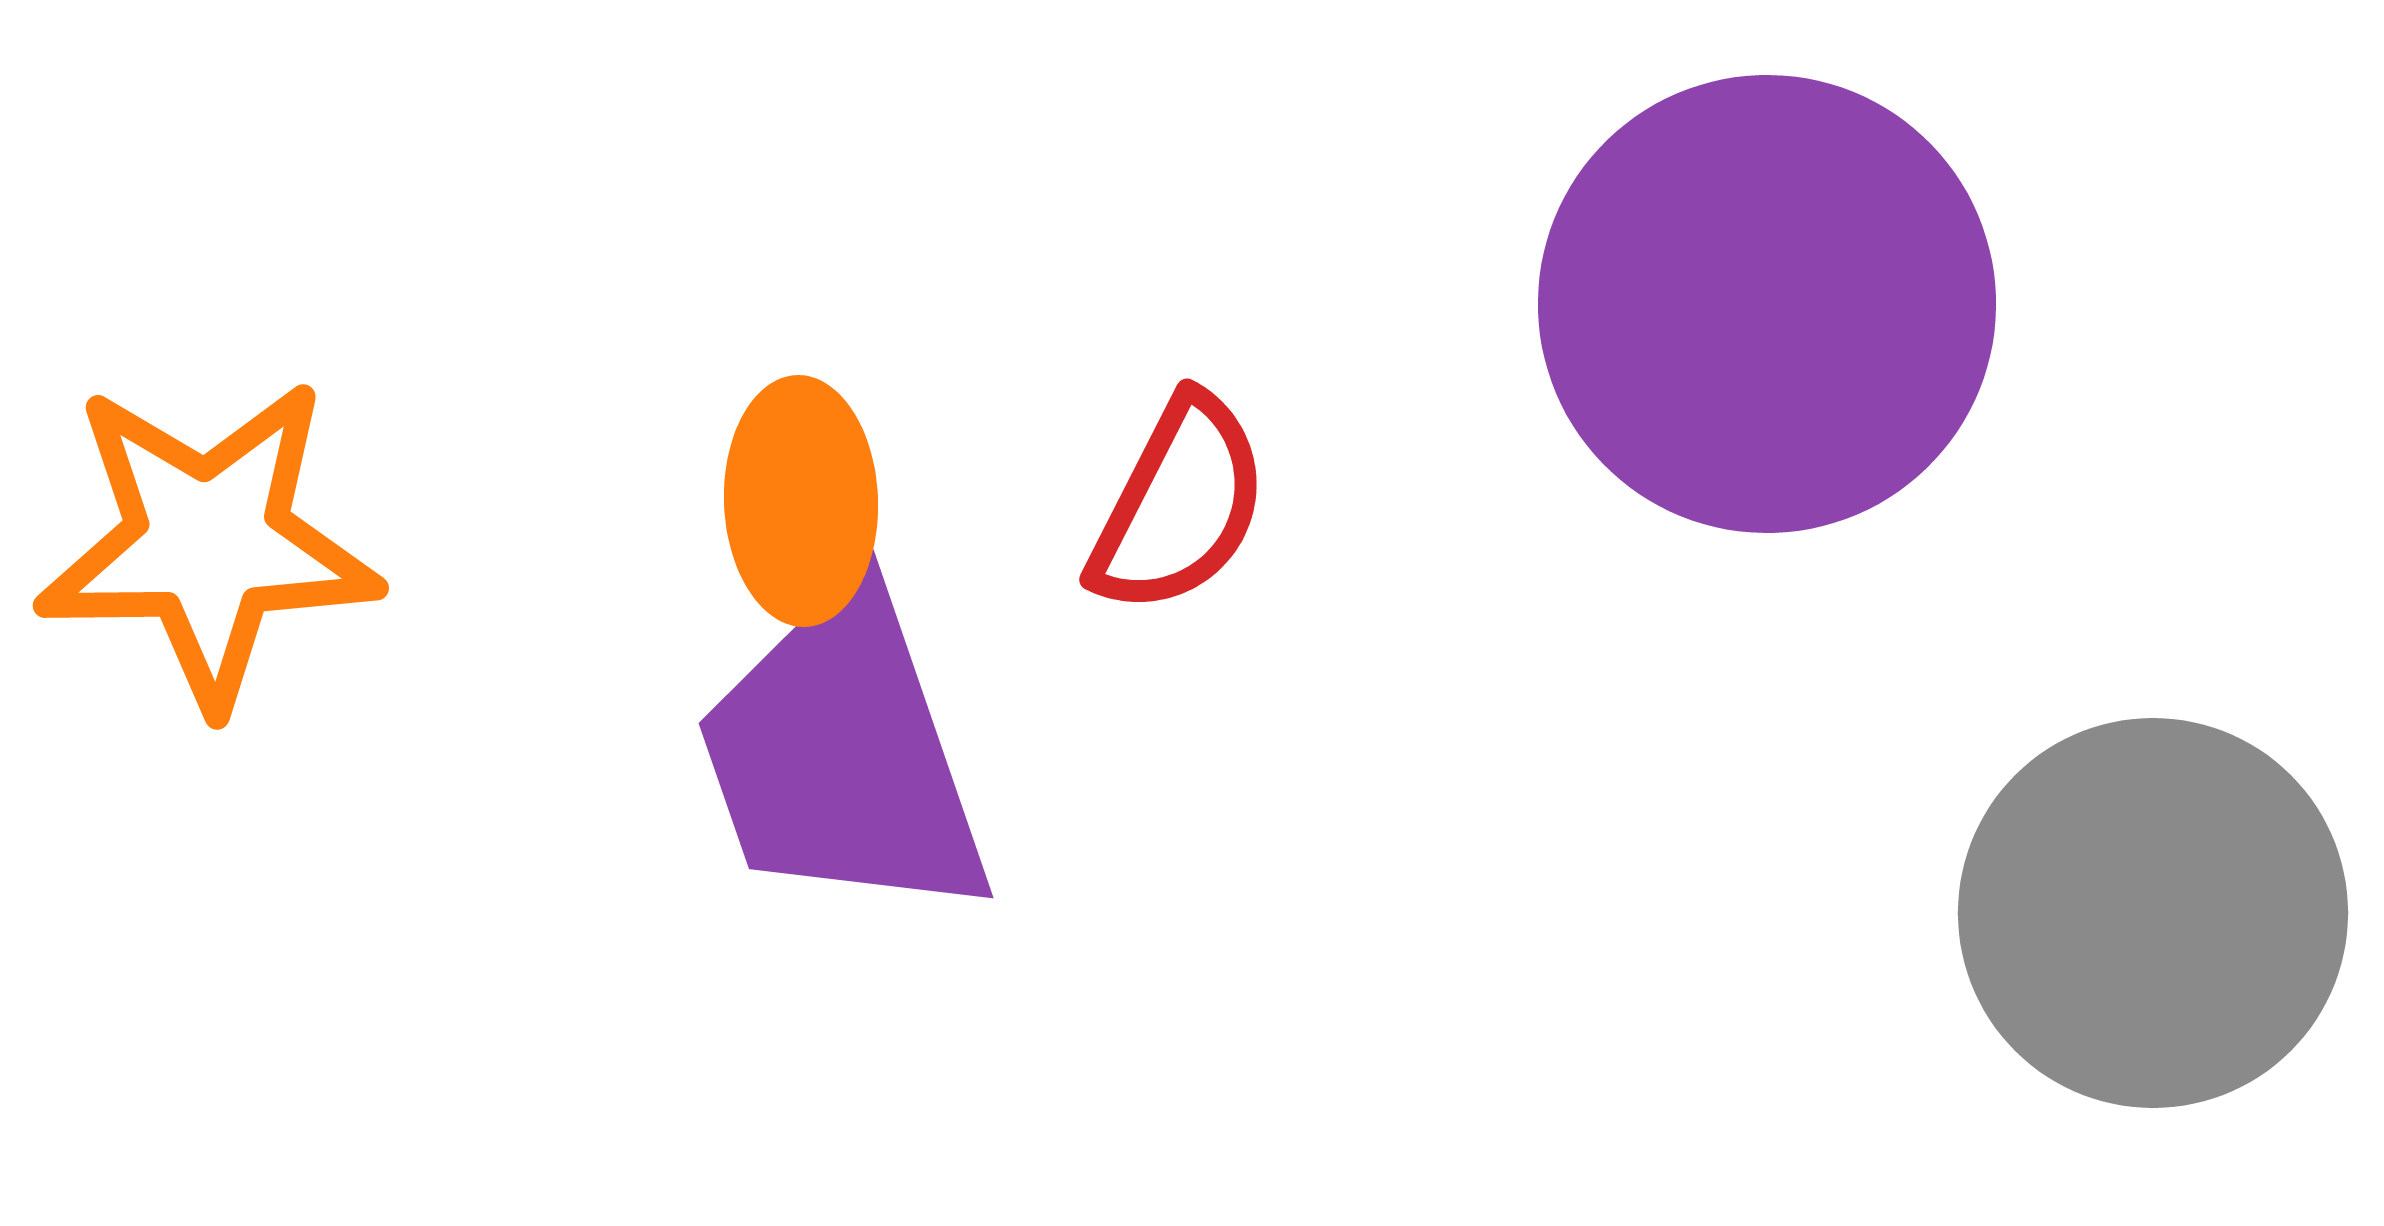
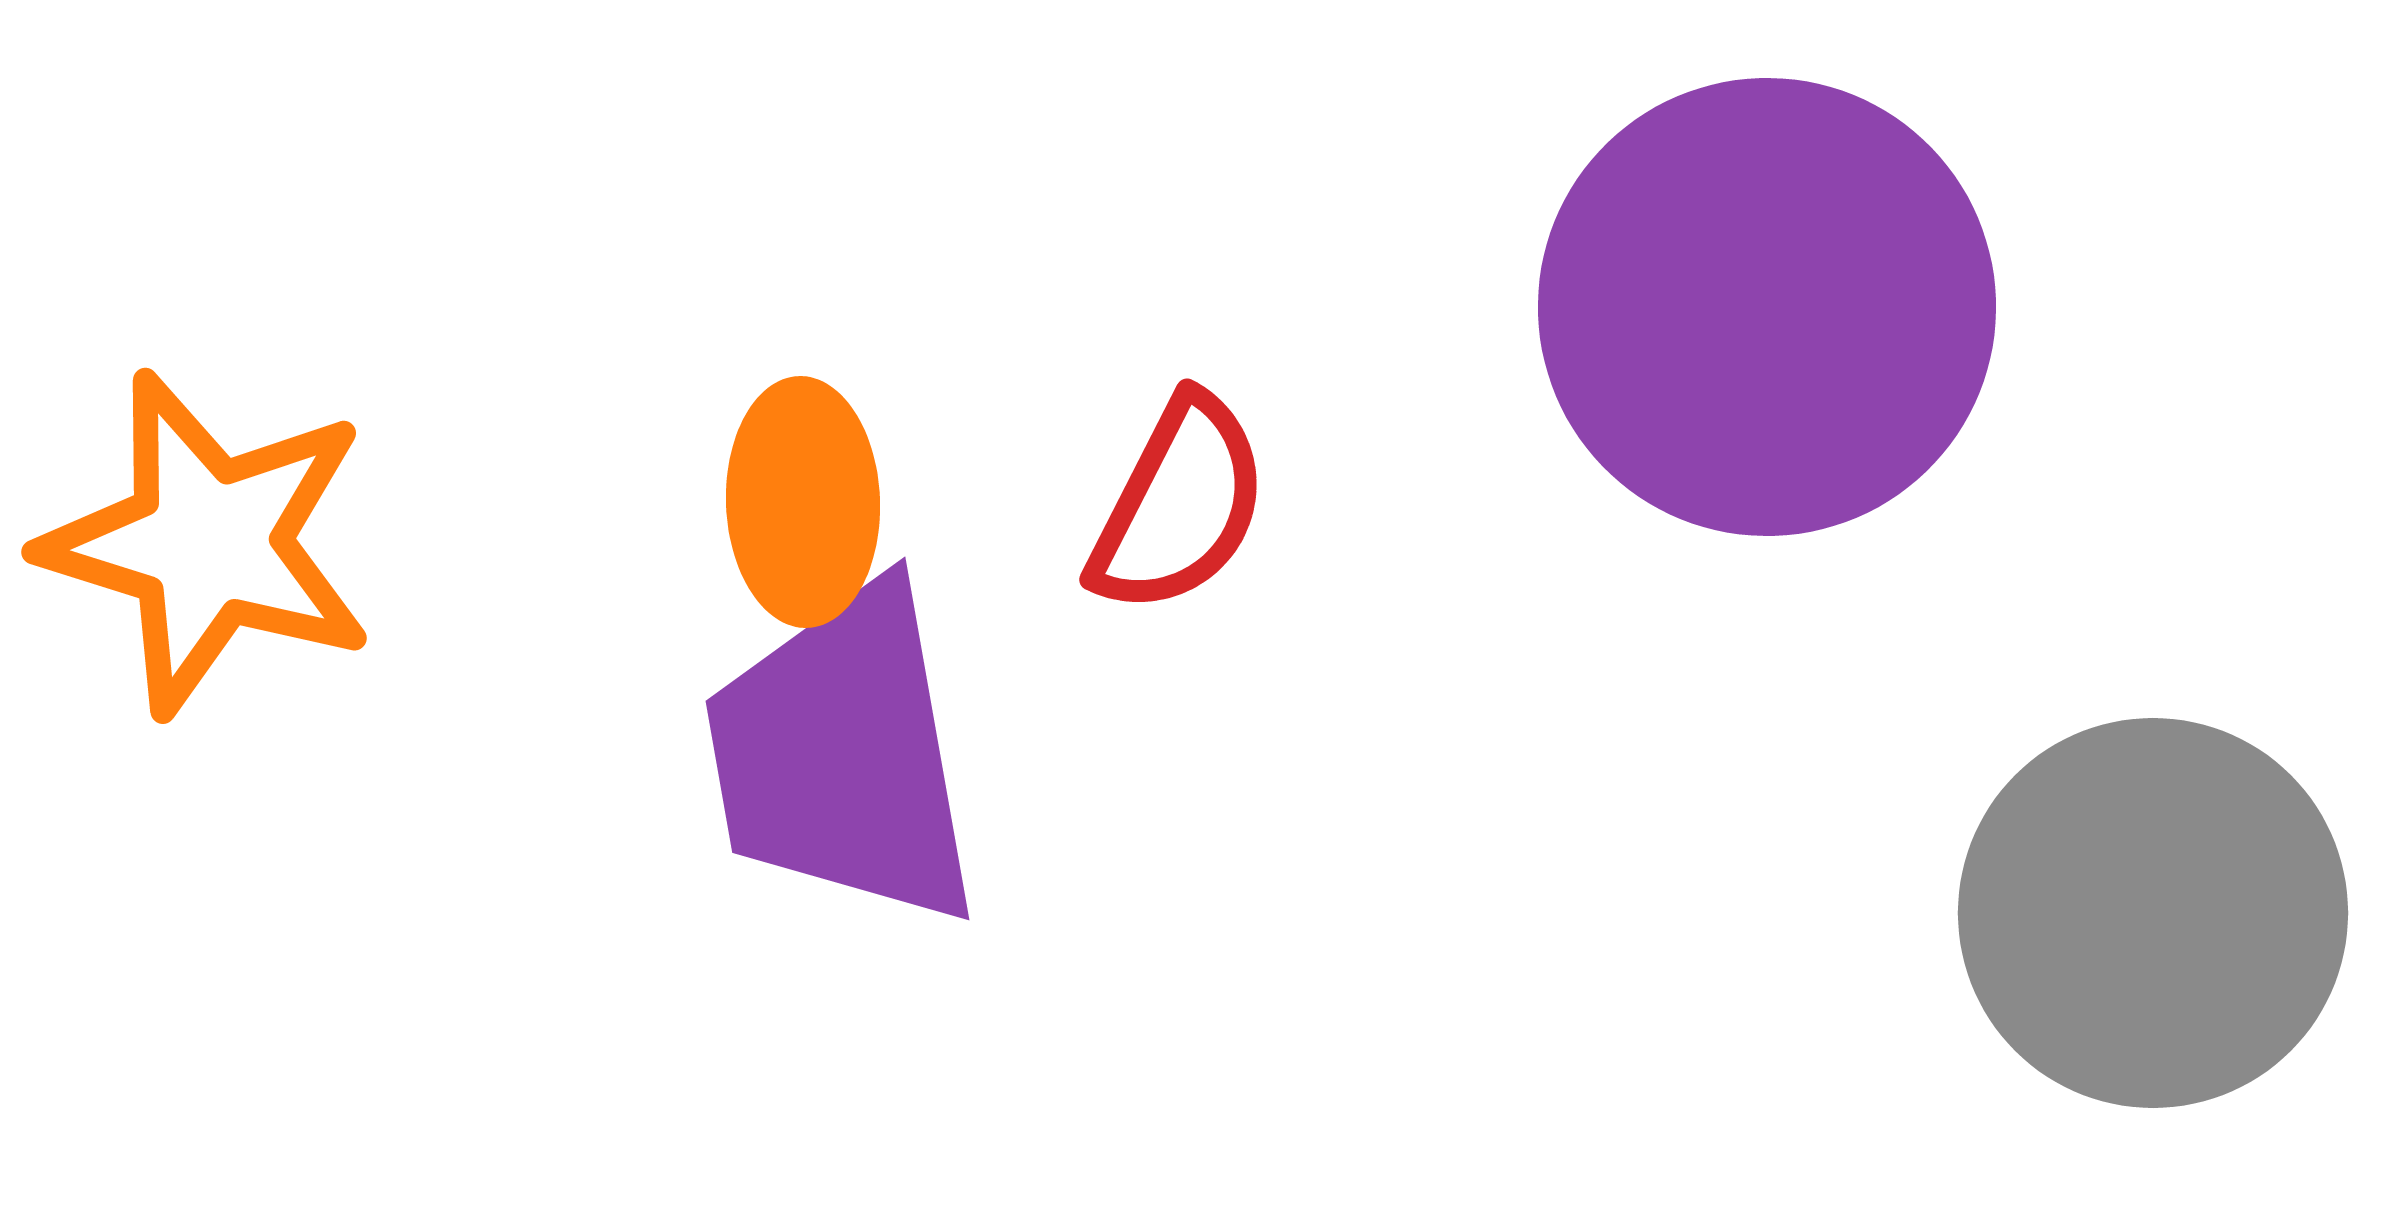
purple circle: moved 3 px down
orange ellipse: moved 2 px right, 1 px down
orange star: rotated 18 degrees clockwise
purple trapezoid: rotated 9 degrees clockwise
